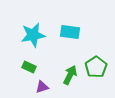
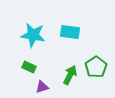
cyan star: rotated 20 degrees clockwise
